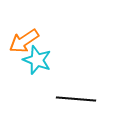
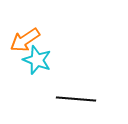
orange arrow: moved 1 px right, 1 px up
